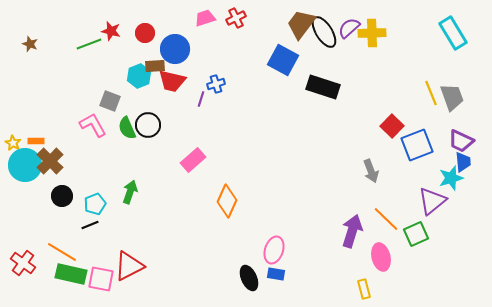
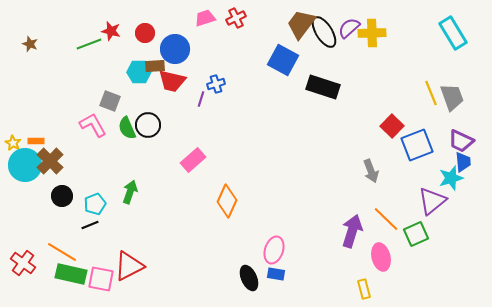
cyan hexagon at (139, 76): moved 4 px up; rotated 20 degrees clockwise
